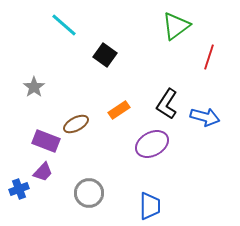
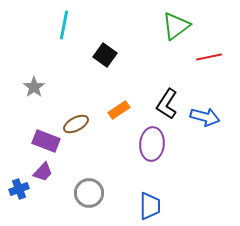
cyan line: rotated 60 degrees clockwise
red line: rotated 60 degrees clockwise
purple ellipse: rotated 56 degrees counterclockwise
